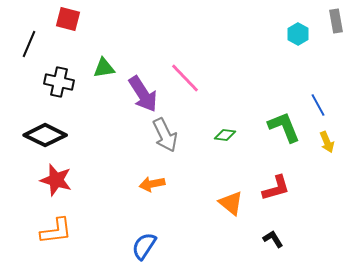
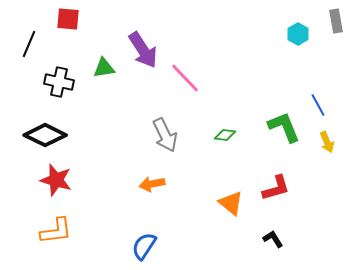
red square: rotated 10 degrees counterclockwise
purple arrow: moved 44 px up
